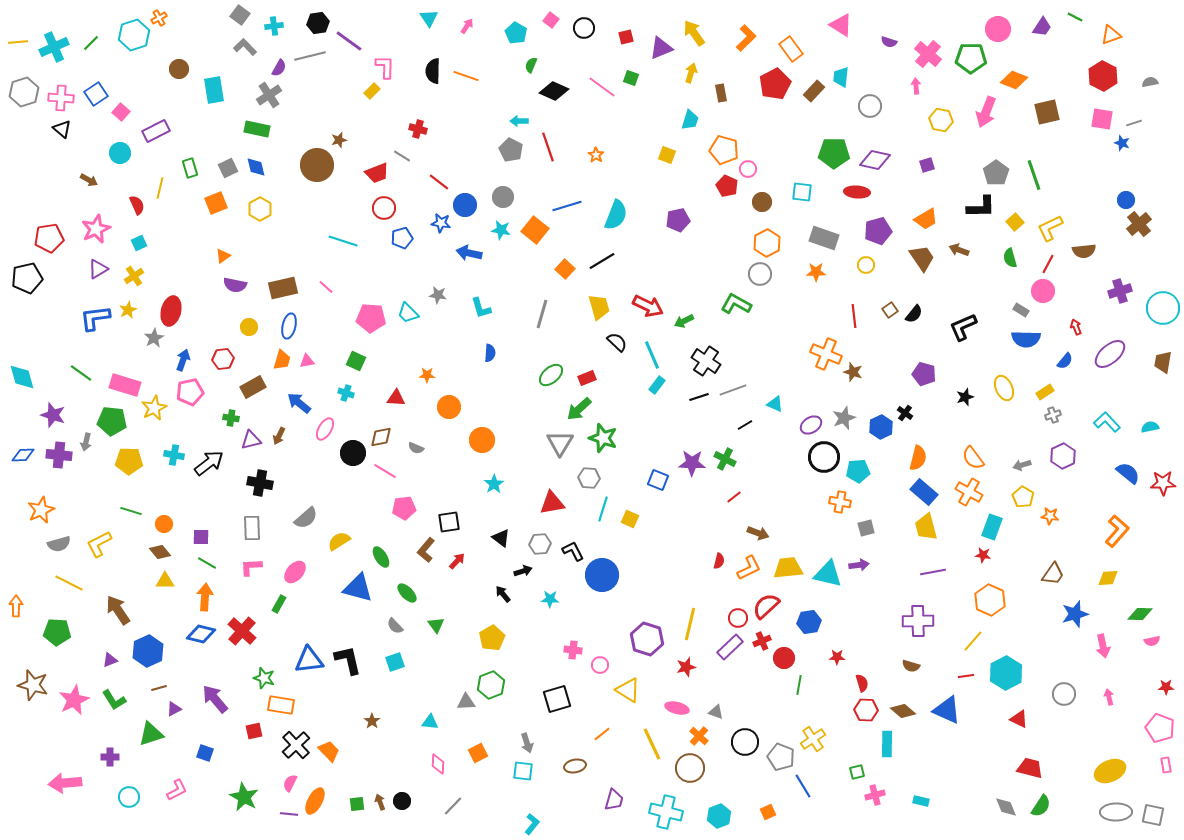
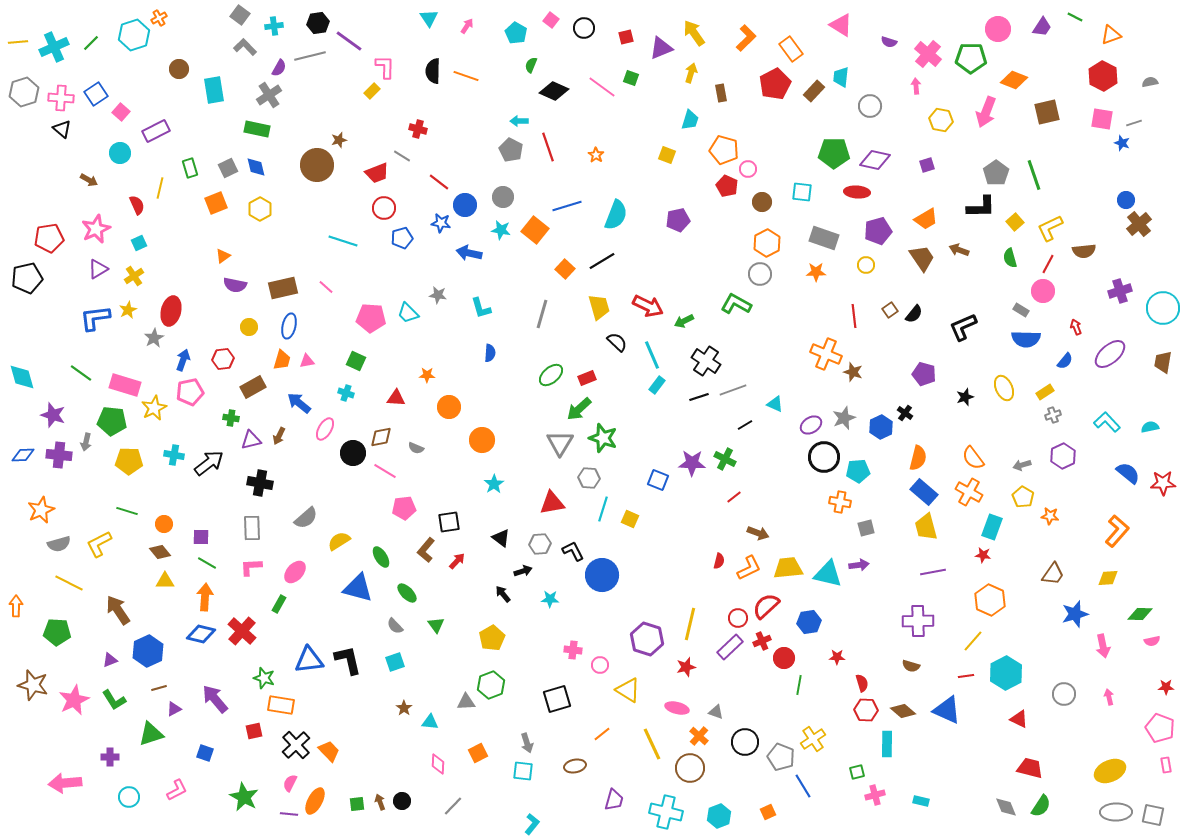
green line at (131, 511): moved 4 px left
brown star at (372, 721): moved 32 px right, 13 px up
